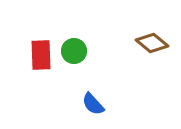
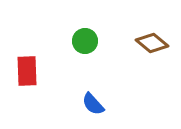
green circle: moved 11 px right, 10 px up
red rectangle: moved 14 px left, 16 px down
